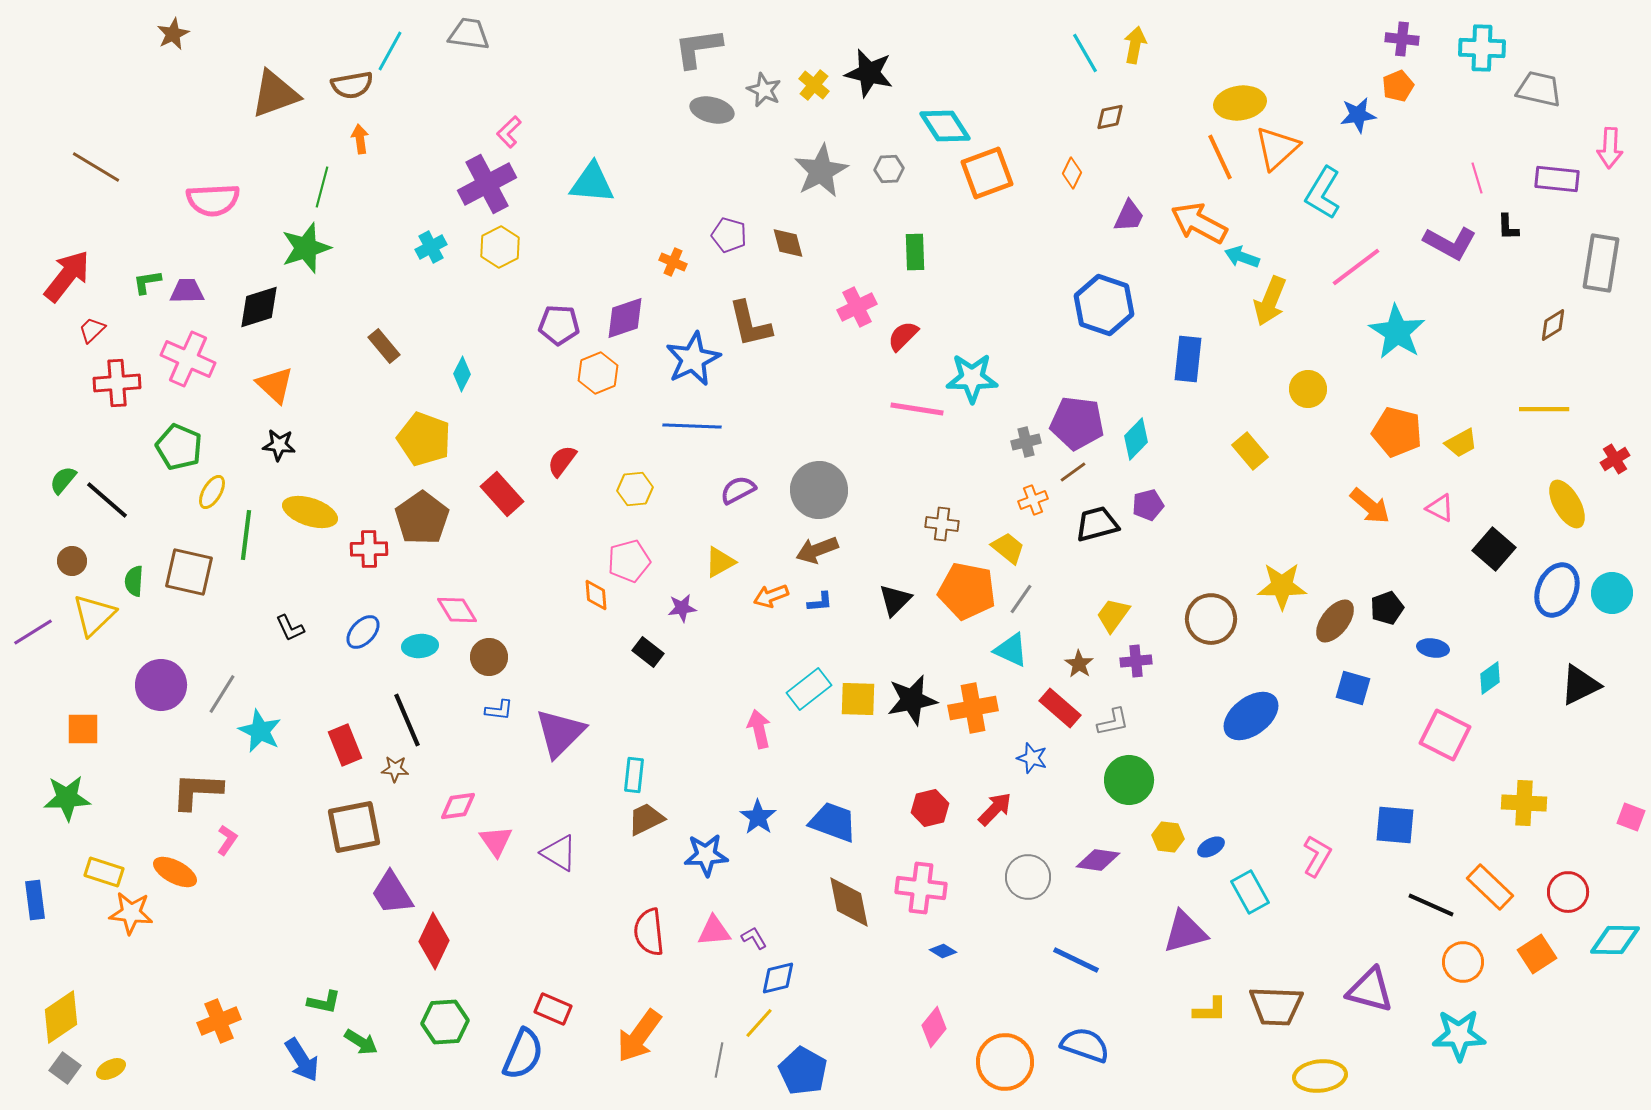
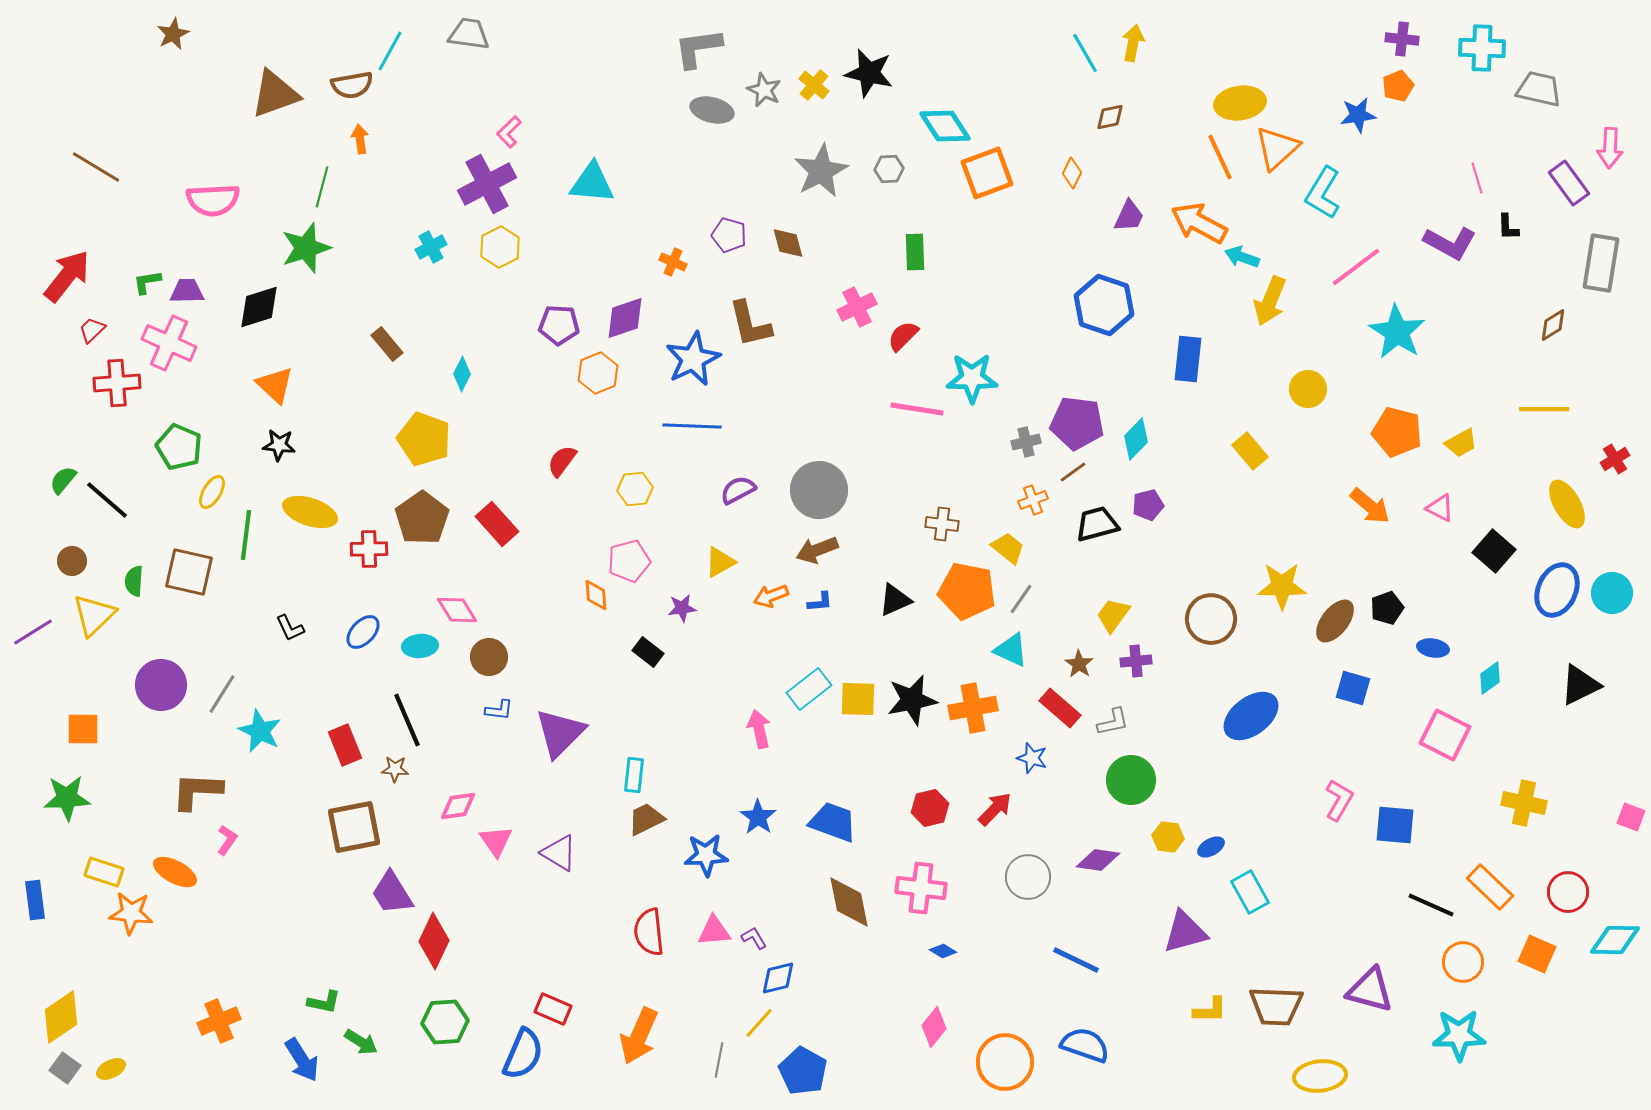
yellow arrow at (1135, 45): moved 2 px left, 2 px up
purple rectangle at (1557, 179): moved 12 px right, 4 px down; rotated 48 degrees clockwise
brown rectangle at (384, 346): moved 3 px right, 2 px up
pink cross at (188, 359): moved 19 px left, 16 px up
red rectangle at (502, 494): moved 5 px left, 30 px down
black square at (1494, 549): moved 2 px down
black triangle at (895, 600): rotated 21 degrees clockwise
green circle at (1129, 780): moved 2 px right
yellow cross at (1524, 803): rotated 9 degrees clockwise
pink L-shape at (1317, 856): moved 22 px right, 56 px up
orange square at (1537, 954): rotated 33 degrees counterclockwise
orange arrow at (639, 1036): rotated 12 degrees counterclockwise
